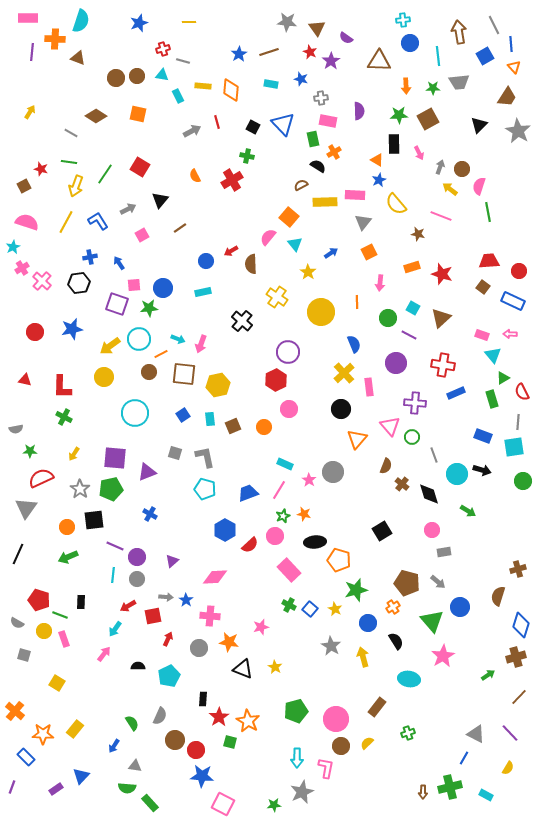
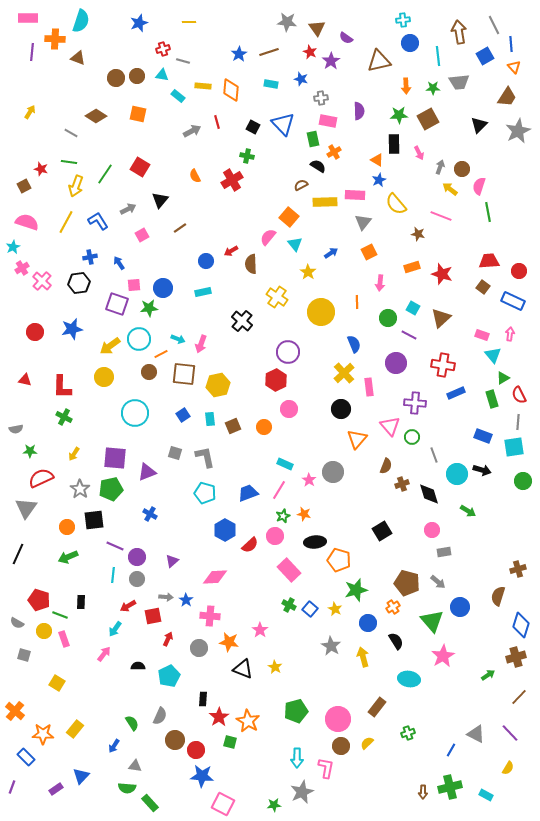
brown triangle at (379, 61): rotated 15 degrees counterclockwise
cyan rectangle at (178, 96): rotated 24 degrees counterclockwise
gray star at (518, 131): rotated 15 degrees clockwise
pink arrow at (510, 334): rotated 96 degrees clockwise
red semicircle at (522, 392): moved 3 px left, 3 px down
brown cross at (402, 484): rotated 32 degrees clockwise
cyan pentagon at (205, 489): moved 4 px down
pink star at (261, 627): moved 1 px left, 3 px down; rotated 21 degrees counterclockwise
pink circle at (336, 719): moved 2 px right
blue line at (464, 758): moved 13 px left, 8 px up
